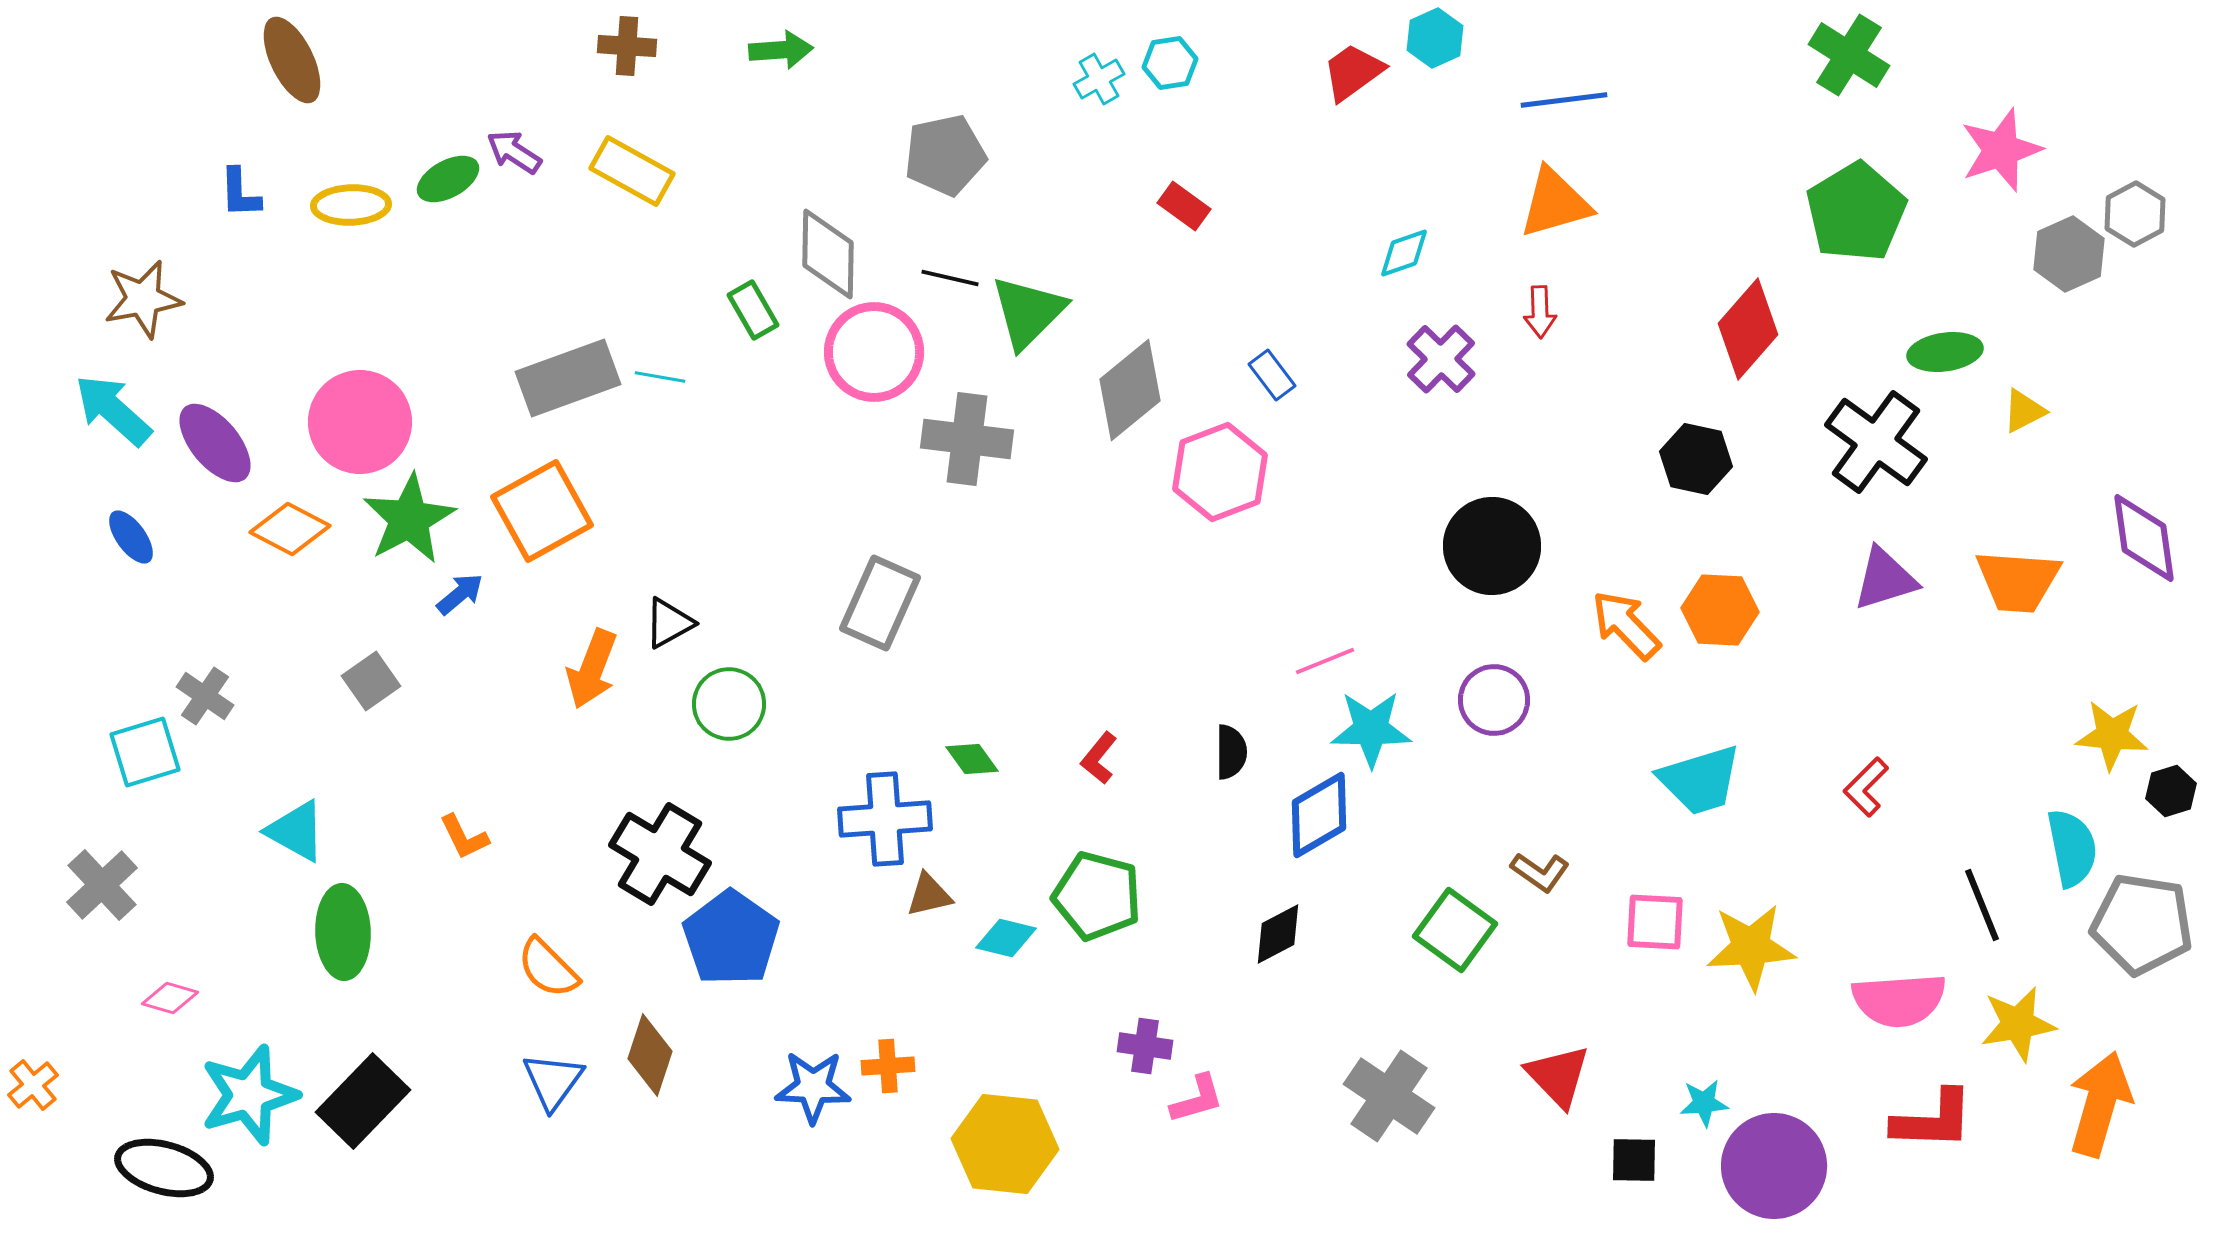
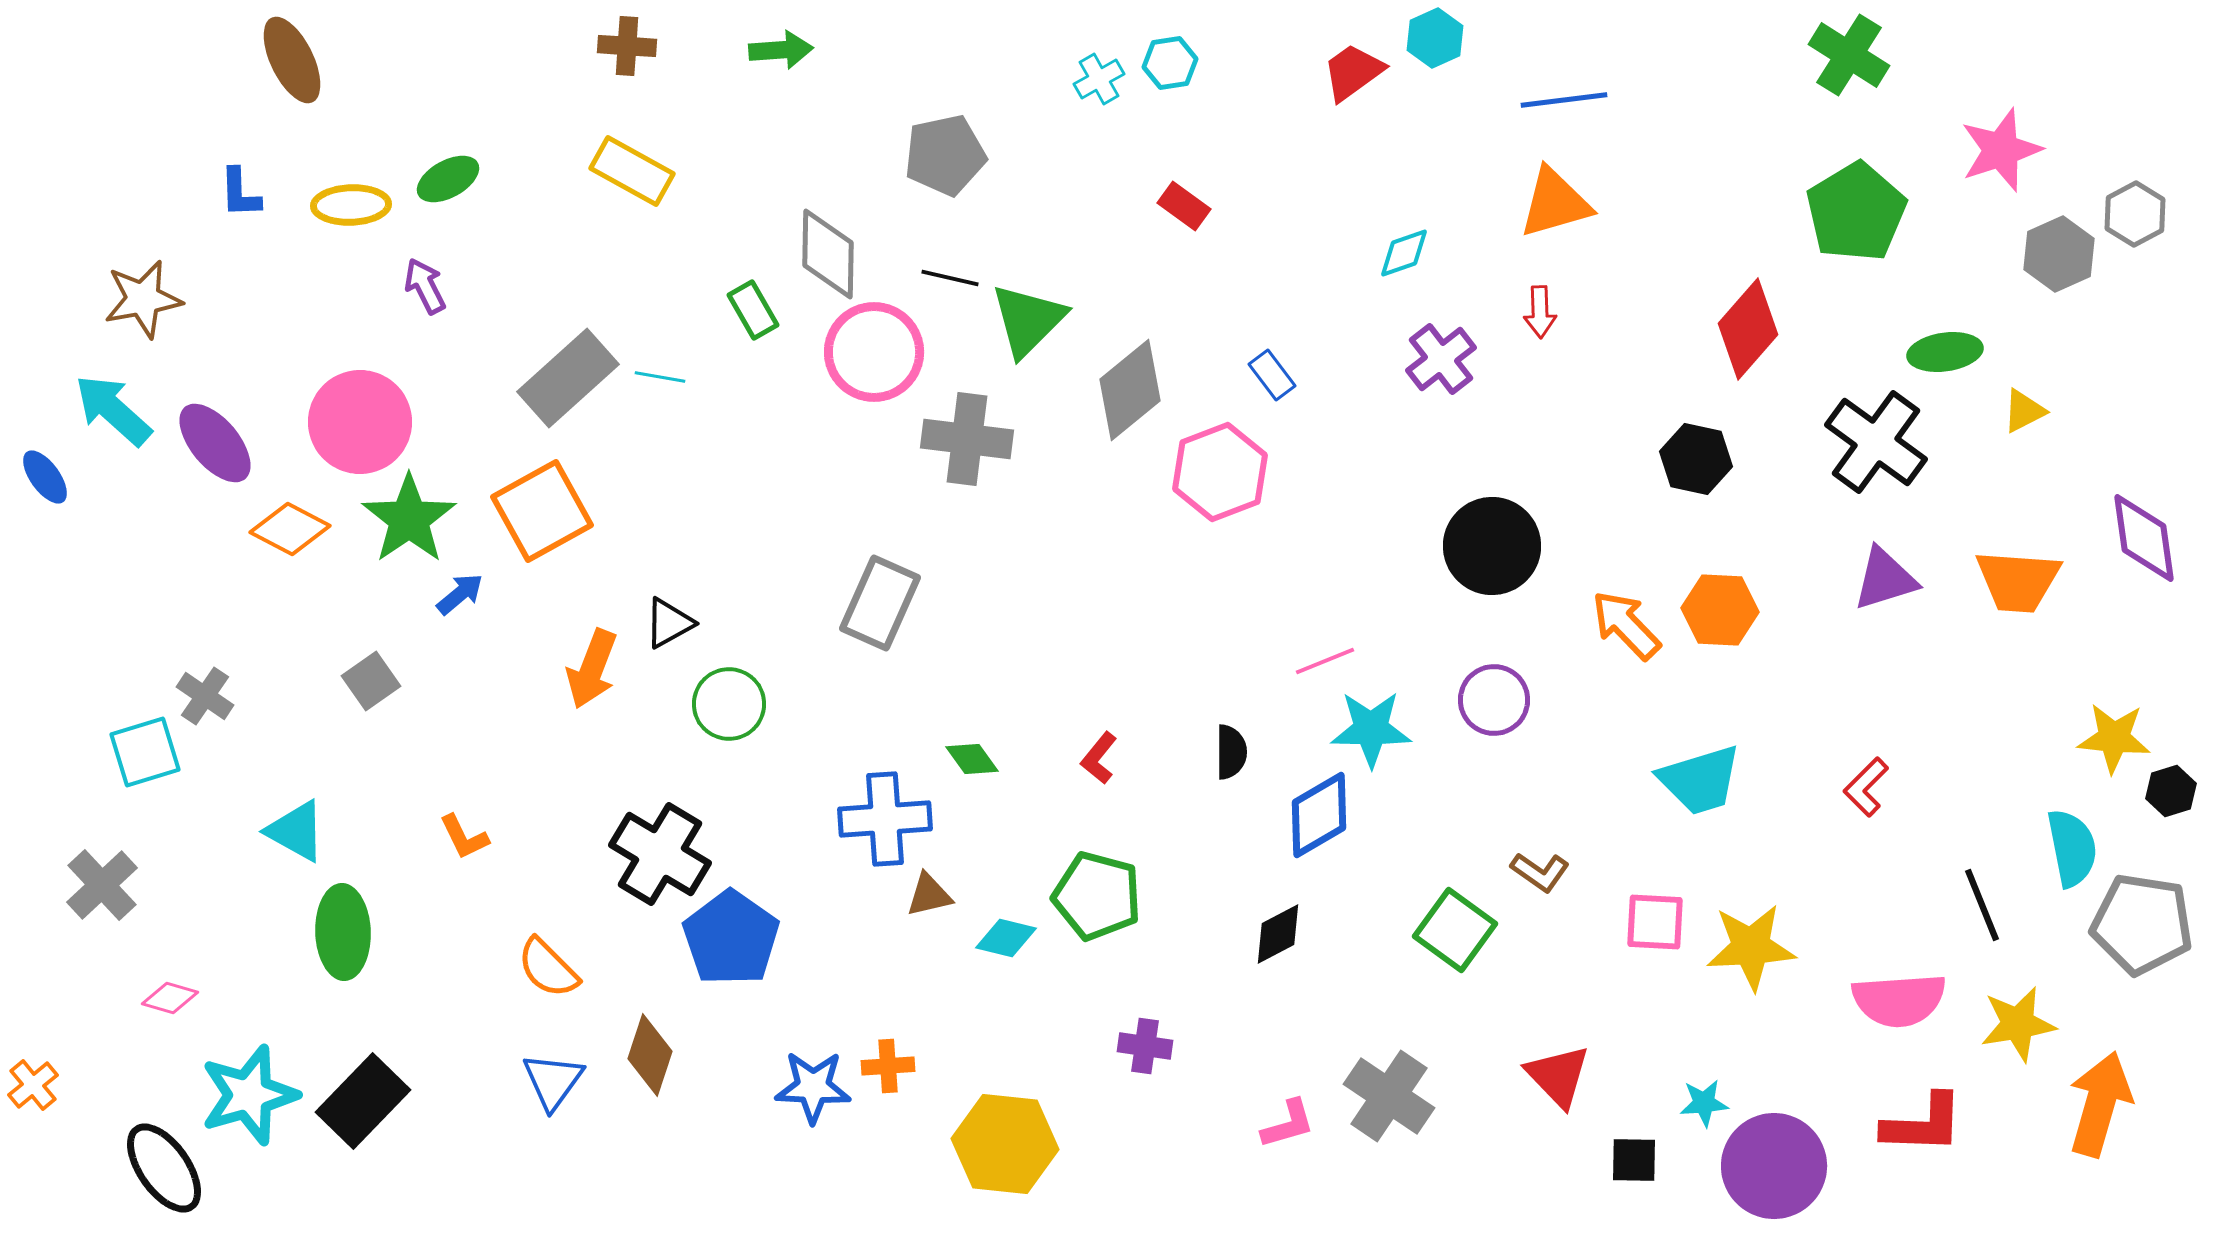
purple arrow at (514, 152): moved 89 px left, 134 px down; rotated 30 degrees clockwise
gray hexagon at (2069, 254): moved 10 px left
green triangle at (1028, 312): moved 8 px down
purple cross at (1441, 359): rotated 8 degrees clockwise
gray rectangle at (568, 378): rotated 22 degrees counterclockwise
green star at (409, 519): rotated 6 degrees counterclockwise
blue ellipse at (131, 537): moved 86 px left, 60 px up
yellow star at (2112, 735): moved 2 px right, 3 px down
pink L-shape at (1197, 1099): moved 91 px right, 25 px down
red L-shape at (1933, 1120): moved 10 px left, 4 px down
black ellipse at (164, 1168): rotated 40 degrees clockwise
